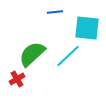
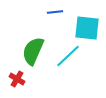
green semicircle: moved 1 px right, 3 px up; rotated 24 degrees counterclockwise
red cross: rotated 28 degrees counterclockwise
